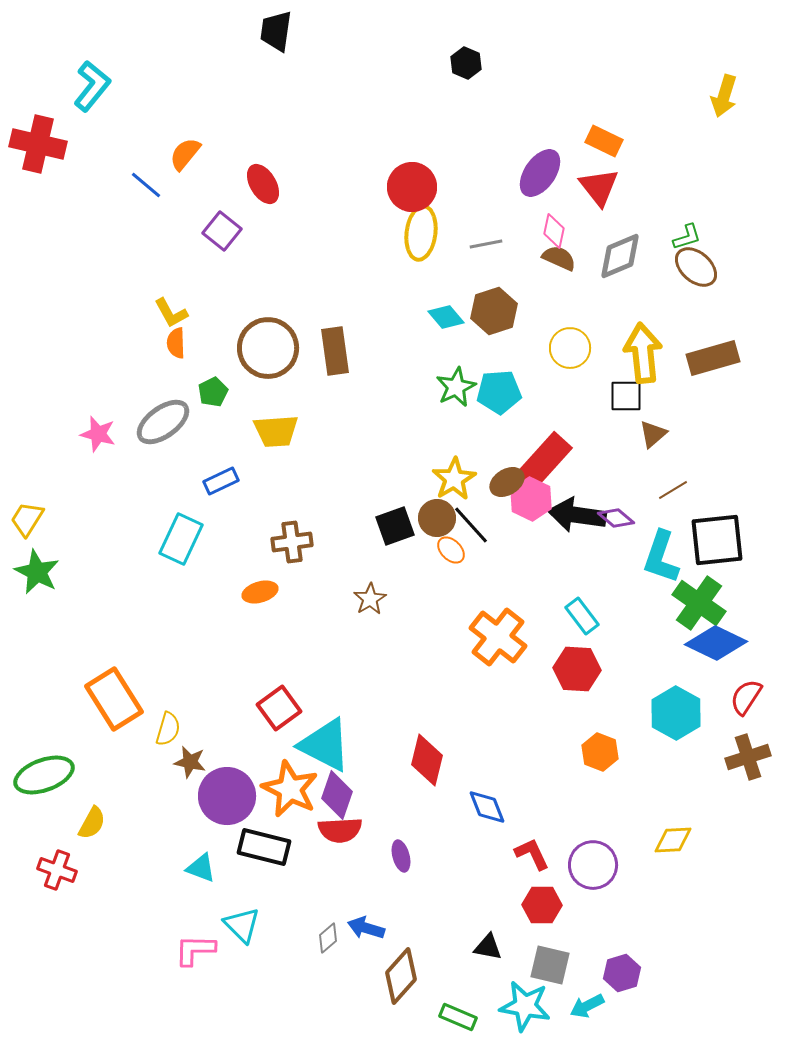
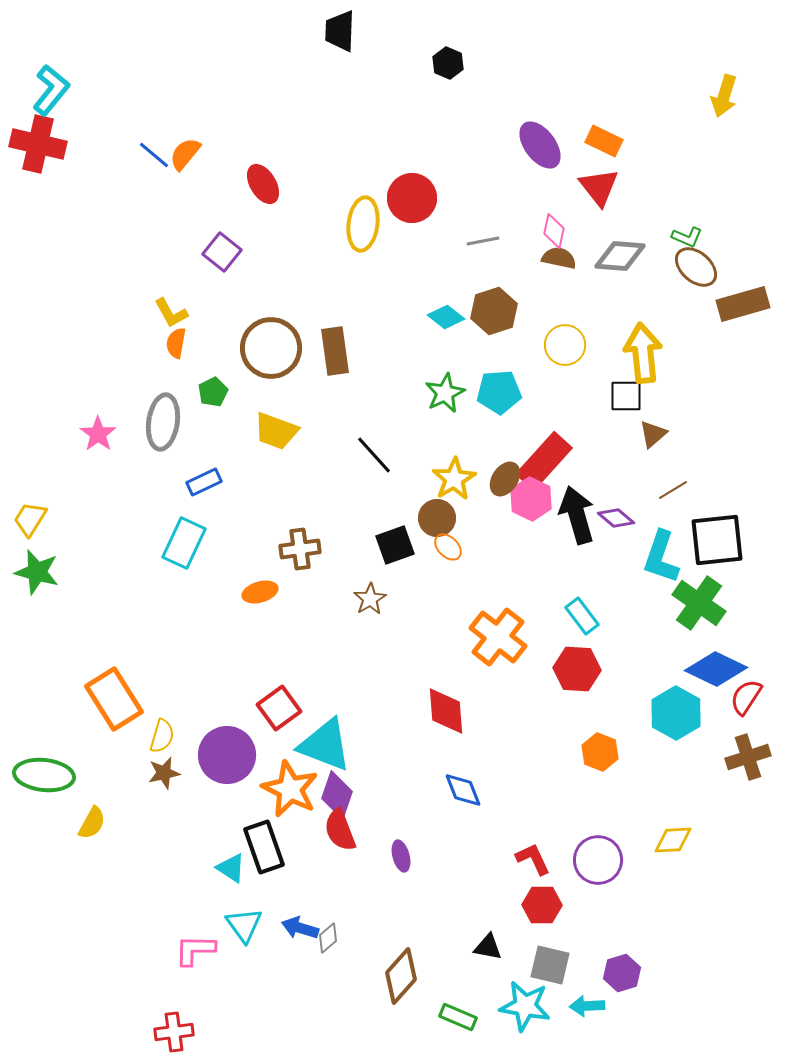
black trapezoid at (276, 31): moved 64 px right; rotated 6 degrees counterclockwise
black hexagon at (466, 63): moved 18 px left
cyan L-shape at (92, 86): moved 41 px left, 4 px down
purple ellipse at (540, 173): moved 28 px up; rotated 72 degrees counterclockwise
blue line at (146, 185): moved 8 px right, 30 px up
red circle at (412, 187): moved 11 px down
purple square at (222, 231): moved 21 px down
yellow ellipse at (421, 233): moved 58 px left, 9 px up
green L-shape at (687, 237): rotated 40 degrees clockwise
gray line at (486, 244): moved 3 px left, 3 px up
gray diamond at (620, 256): rotated 27 degrees clockwise
brown semicircle at (559, 258): rotated 12 degrees counterclockwise
cyan diamond at (446, 317): rotated 12 degrees counterclockwise
orange semicircle at (176, 343): rotated 12 degrees clockwise
brown circle at (268, 348): moved 3 px right
yellow circle at (570, 348): moved 5 px left, 3 px up
brown rectangle at (713, 358): moved 30 px right, 54 px up
green star at (456, 387): moved 11 px left, 6 px down
gray ellipse at (163, 422): rotated 46 degrees counterclockwise
yellow trapezoid at (276, 431): rotated 24 degrees clockwise
pink star at (98, 434): rotated 21 degrees clockwise
blue rectangle at (221, 481): moved 17 px left, 1 px down
brown ellipse at (507, 482): moved 2 px left, 3 px up; rotated 24 degrees counterclockwise
black arrow at (577, 515): rotated 66 degrees clockwise
yellow trapezoid at (27, 519): moved 3 px right
black line at (471, 525): moved 97 px left, 70 px up
black square at (395, 526): moved 19 px down
cyan rectangle at (181, 539): moved 3 px right, 4 px down
brown cross at (292, 542): moved 8 px right, 7 px down
orange ellipse at (451, 550): moved 3 px left, 3 px up
green star at (37, 572): rotated 12 degrees counterclockwise
blue diamond at (716, 643): moved 26 px down
yellow semicircle at (168, 729): moved 6 px left, 7 px down
cyan triangle at (325, 745): rotated 6 degrees counterclockwise
red diamond at (427, 760): moved 19 px right, 49 px up; rotated 18 degrees counterclockwise
brown star at (190, 762): moved 26 px left, 11 px down; rotated 24 degrees counterclockwise
green ellipse at (44, 775): rotated 26 degrees clockwise
purple circle at (227, 796): moved 41 px up
blue diamond at (487, 807): moved 24 px left, 17 px up
red semicircle at (340, 830): rotated 72 degrees clockwise
black rectangle at (264, 847): rotated 57 degrees clockwise
red L-shape at (532, 854): moved 1 px right, 5 px down
purple circle at (593, 865): moved 5 px right, 5 px up
cyan triangle at (201, 868): moved 30 px right; rotated 12 degrees clockwise
red cross at (57, 870): moved 117 px right, 162 px down; rotated 27 degrees counterclockwise
cyan triangle at (242, 925): moved 2 px right; rotated 9 degrees clockwise
blue arrow at (366, 928): moved 66 px left
cyan arrow at (587, 1006): rotated 24 degrees clockwise
